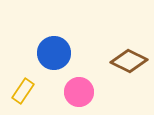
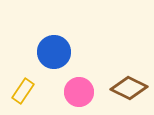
blue circle: moved 1 px up
brown diamond: moved 27 px down
